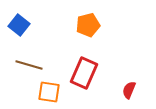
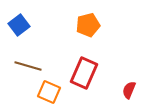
blue square: rotated 15 degrees clockwise
brown line: moved 1 px left, 1 px down
orange square: rotated 15 degrees clockwise
